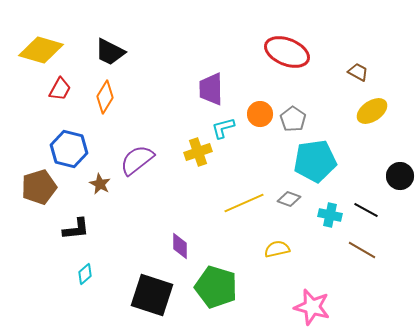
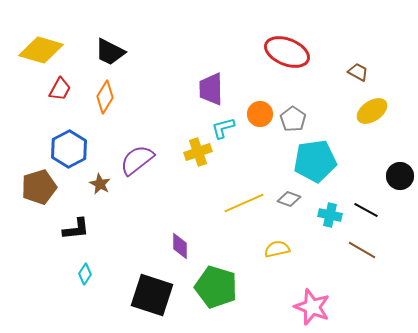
blue hexagon: rotated 18 degrees clockwise
cyan diamond: rotated 15 degrees counterclockwise
pink star: rotated 6 degrees clockwise
